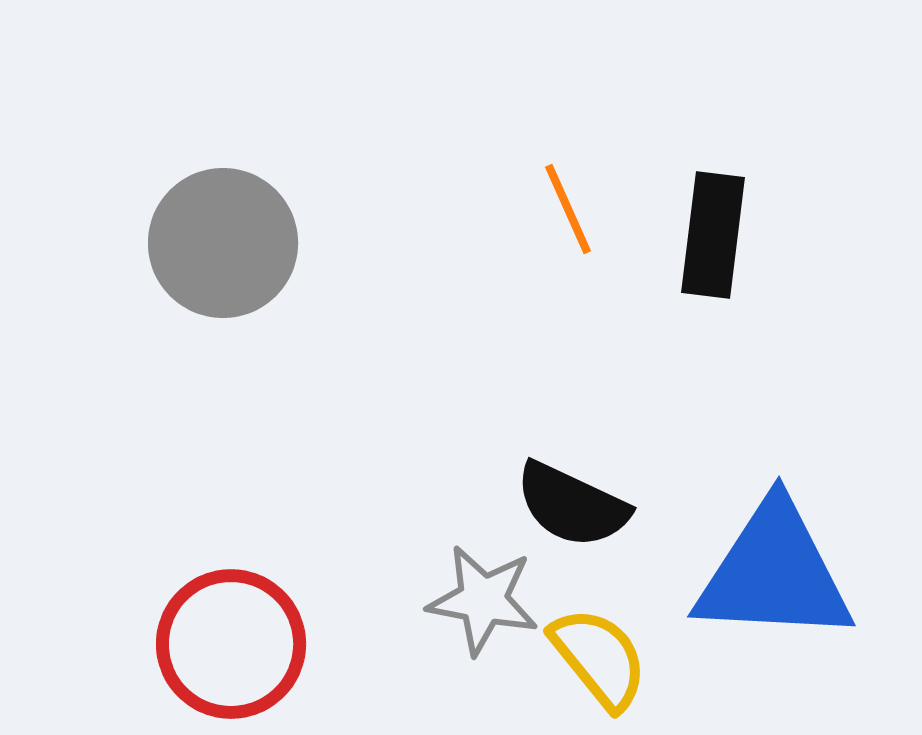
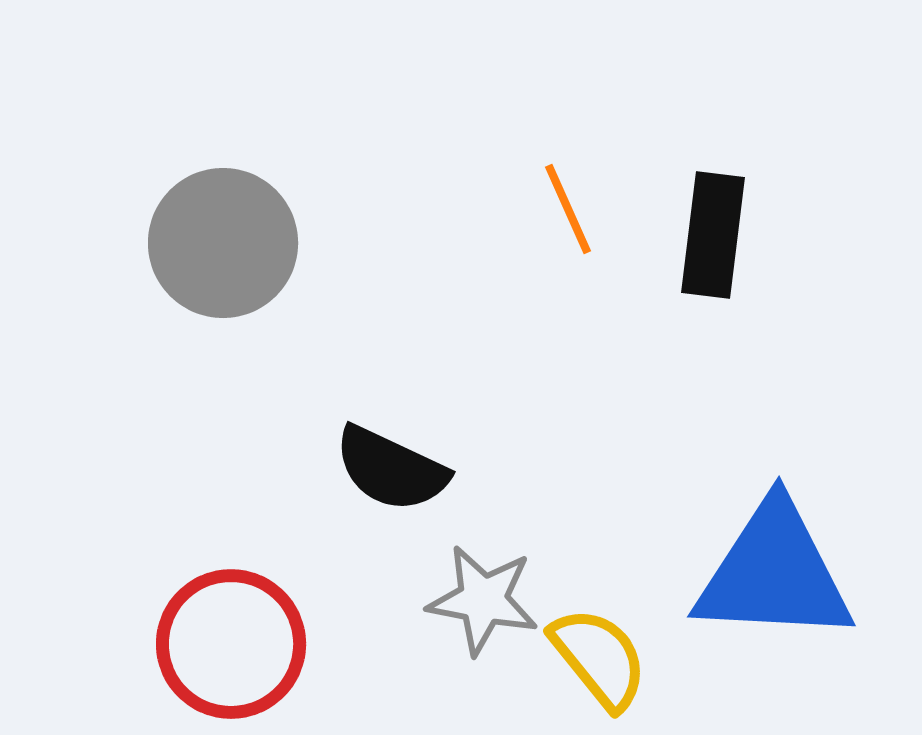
black semicircle: moved 181 px left, 36 px up
